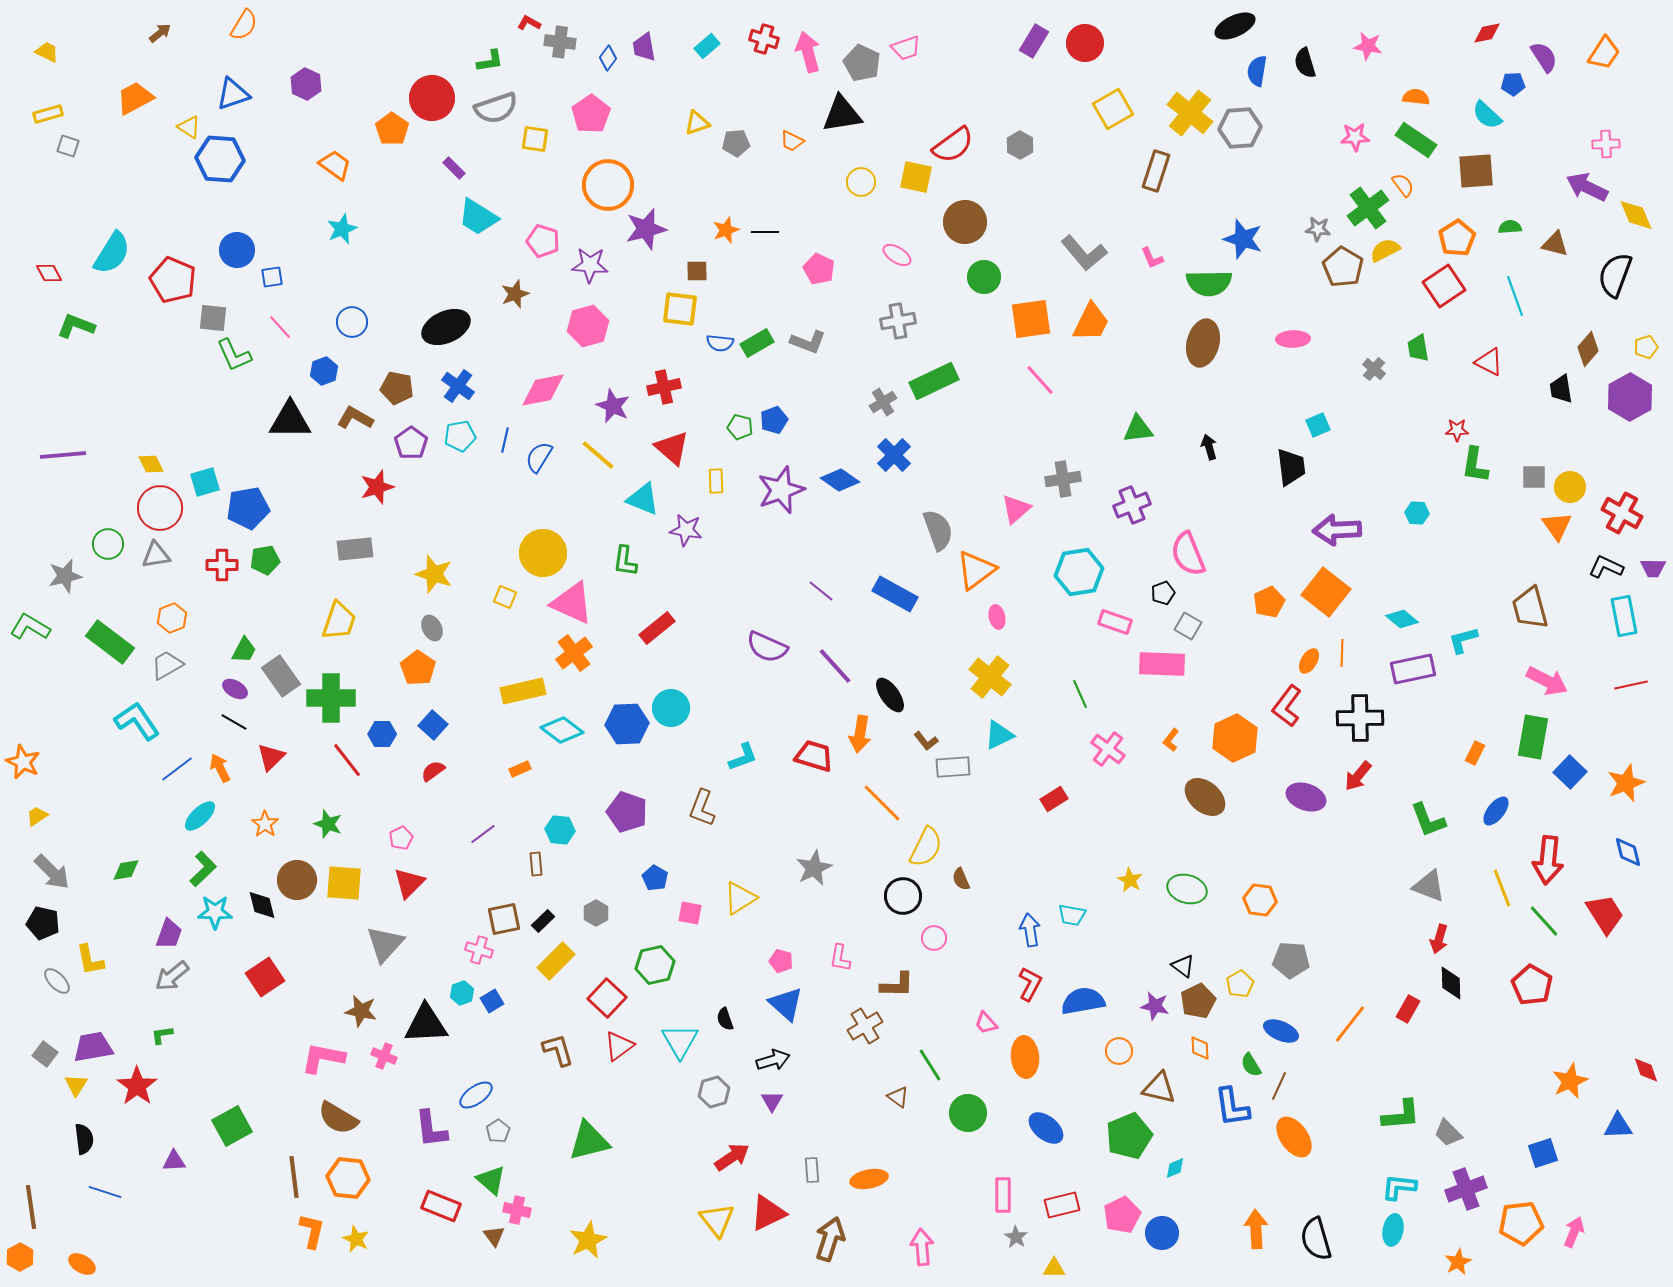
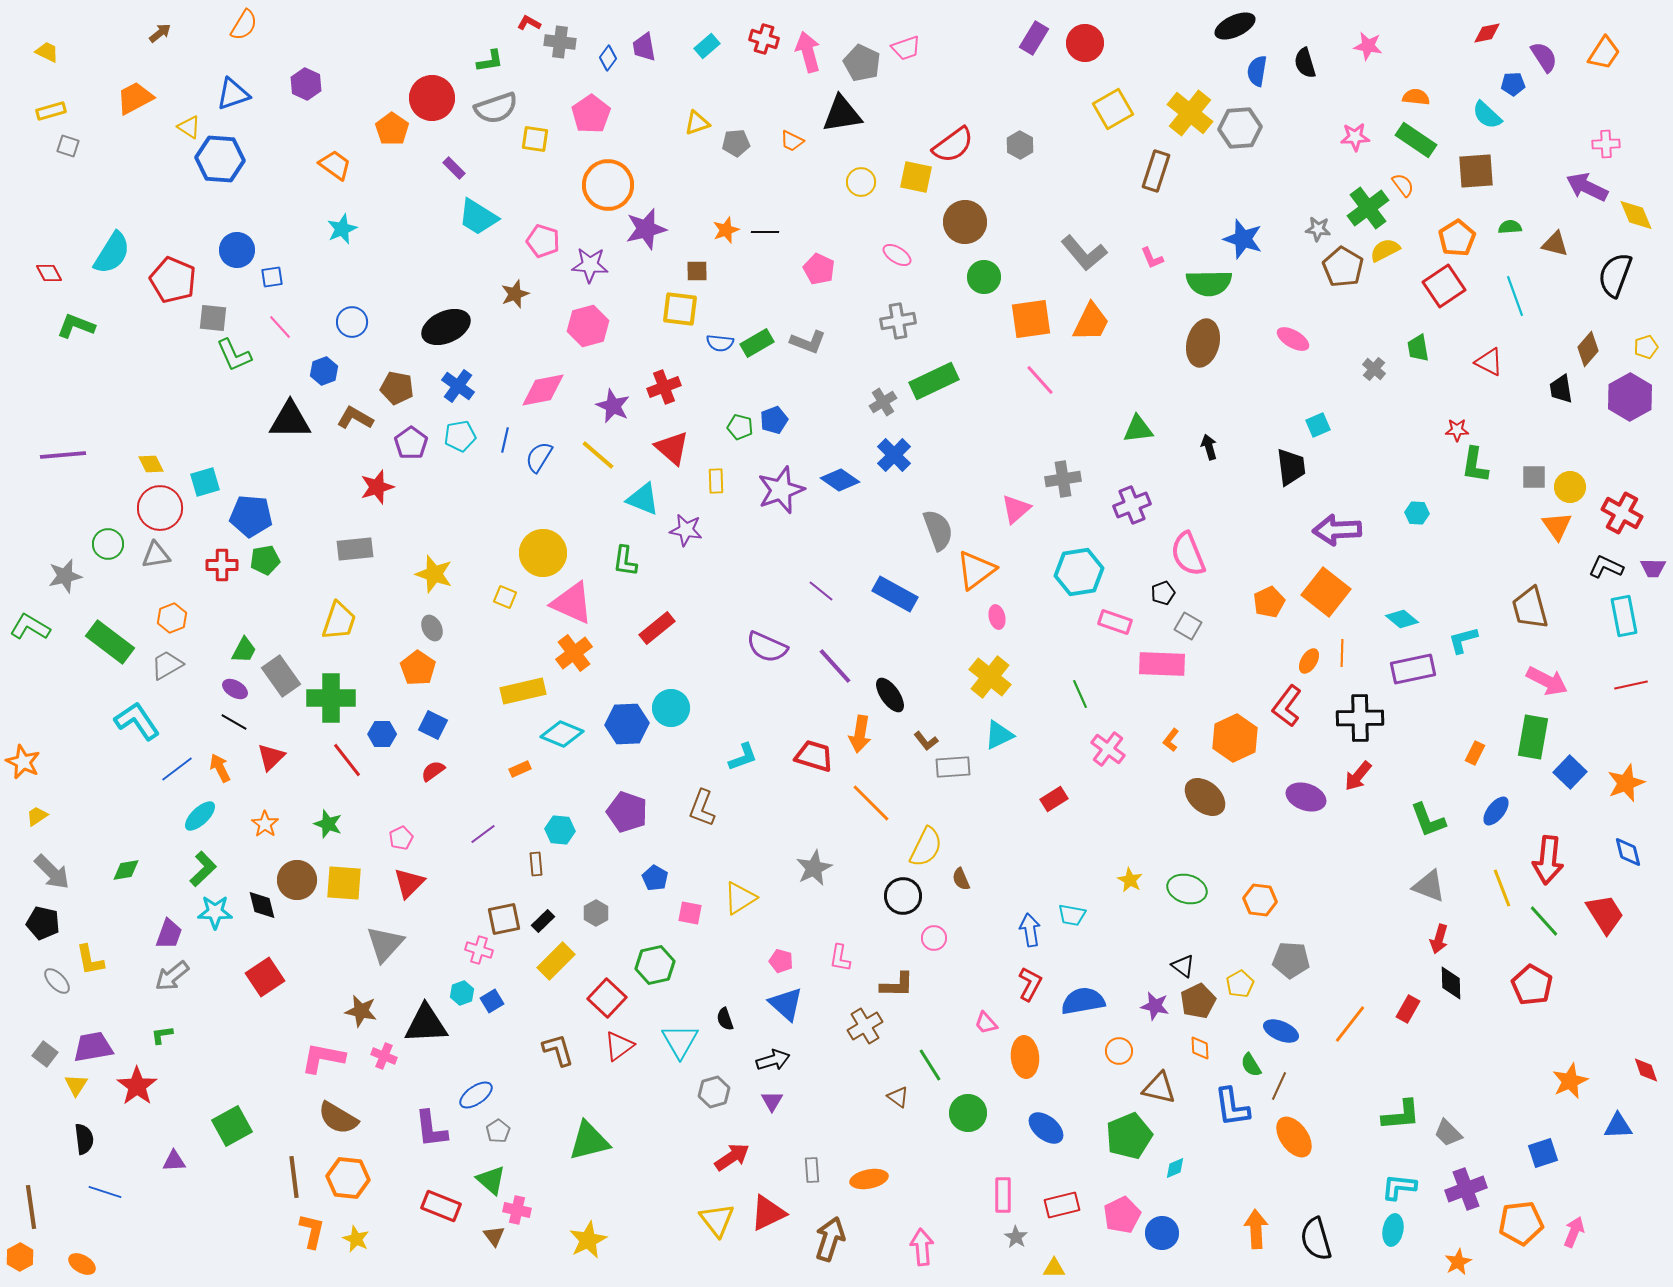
purple rectangle at (1034, 41): moved 3 px up
yellow rectangle at (48, 114): moved 3 px right, 3 px up
pink ellipse at (1293, 339): rotated 32 degrees clockwise
red cross at (664, 387): rotated 8 degrees counterclockwise
blue pentagon at (248, 508): moved 3 px right, 8 px down; rotated 15 degrees clockwise
blue square at (433, 725): rotated 16 degrees counterclockwise
cyan diamond at (562, 730): moved 4 px down; rotated 15 degrees counterclockwise
orange line at (882, 803): moved 11 px left
